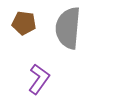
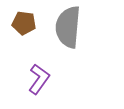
gray semicircle: moved 1 px up
